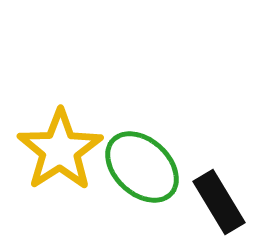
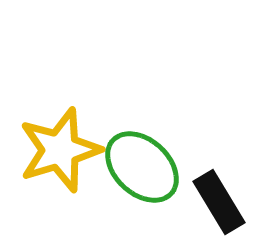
yellow star: rotated 16 degrees clockwise
